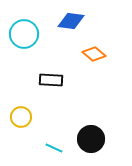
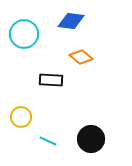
orange diamond: moved 13 px left, 3 px down
cyan line: moved 6 px left, 7 px up
